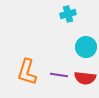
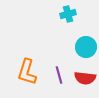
purple line: rotated 66 degrees clockwise
